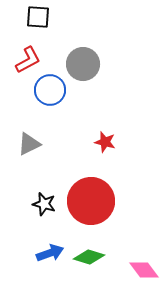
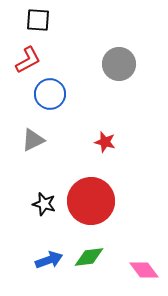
black square: moved 3 px down
gray circle: moved 36 px right
blue circle: moved 4 px down
gray triangle: moved 4 px right, 4 px up
blue arrow: moved 1 px left, 7 px down
green diamond: rotated 24 degrees counterclockwise
